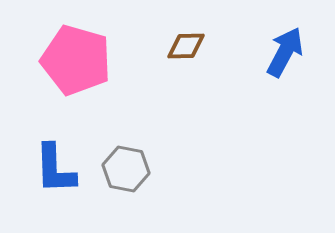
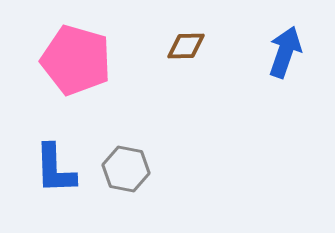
blue arrow: rotated 9 degrees counterclockwise
